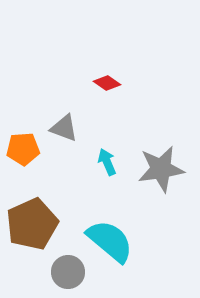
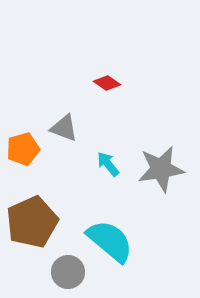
orange pentagon: rotated 12 degrees counterclockwise
cyan arrow: moved 1 px right, 2 px down; rotated 16 degrees counterclockwise
brown pentagon: moved 2 px up
